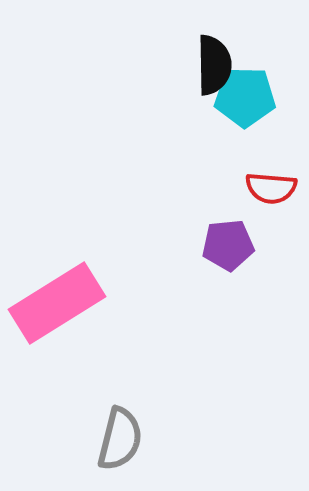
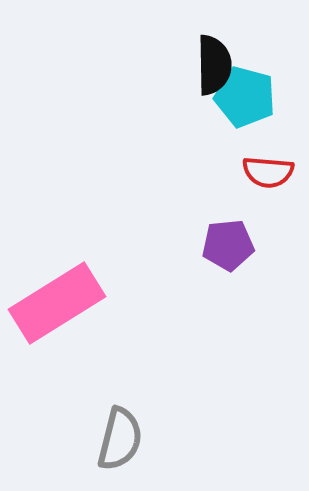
cyan pentagon: rotated 14 degrees clockwise
red semicircle: moved 3 px left, 16 px up
